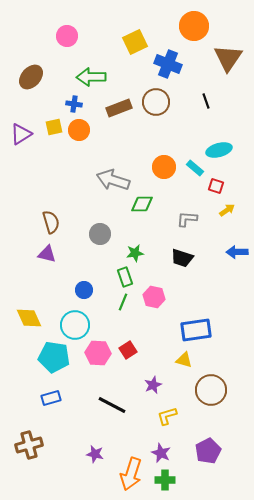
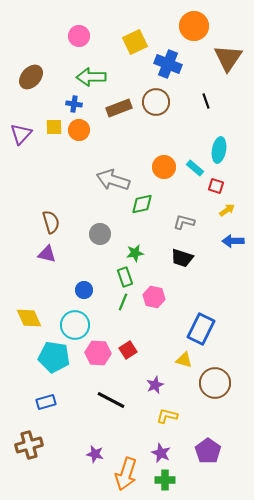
pink circle at (67, 36): moved 12 px right
yellow square at (54, 127): rotated 12 degrees clockwise
purple triangle at (21, 134): rotated 15 degrees counterclockwise
cyan ellipse at (219, 150): rotated 65 degrees counterclockwise
green diamond at (142, 204): rotated 10 degrees counterclockwise
gray L-shape at (187, 219): moved 3 px left, 3 px down; rotated 10 degrees clockwise
blue arrow at (237, 252): moved 4 px left, 11 px up
blue rectangle at (196, 330): moved 5 px right, 1 px up; rotated 56 degrees counterclockwise
purple star at (153, 385): moved 2 px right
brown circle at (211, 390): moved 4 px right, 7 px up
blue rectangle at (51, 398): moved 5 px left, 4 px down
black line at (112, 405): moved 1 px left, 5 px up
yellow L-shape at (167, 416): rotated 30 degrees clockwise
purple pentagon at (208, 451): rotated 10 degrees counterclockwise
orange arrow at (131, 474): moved 5 px left
